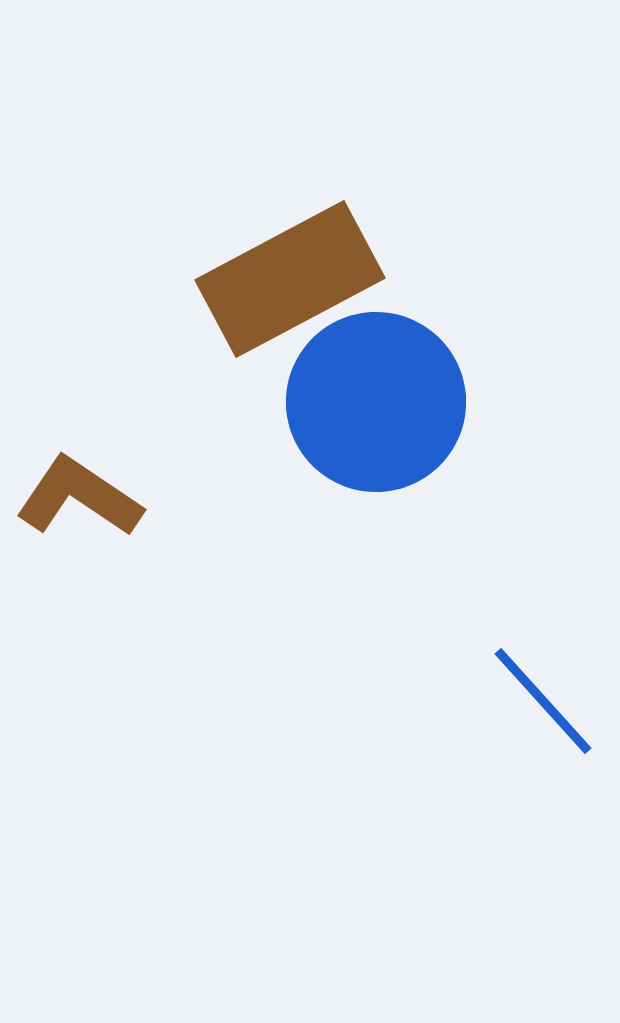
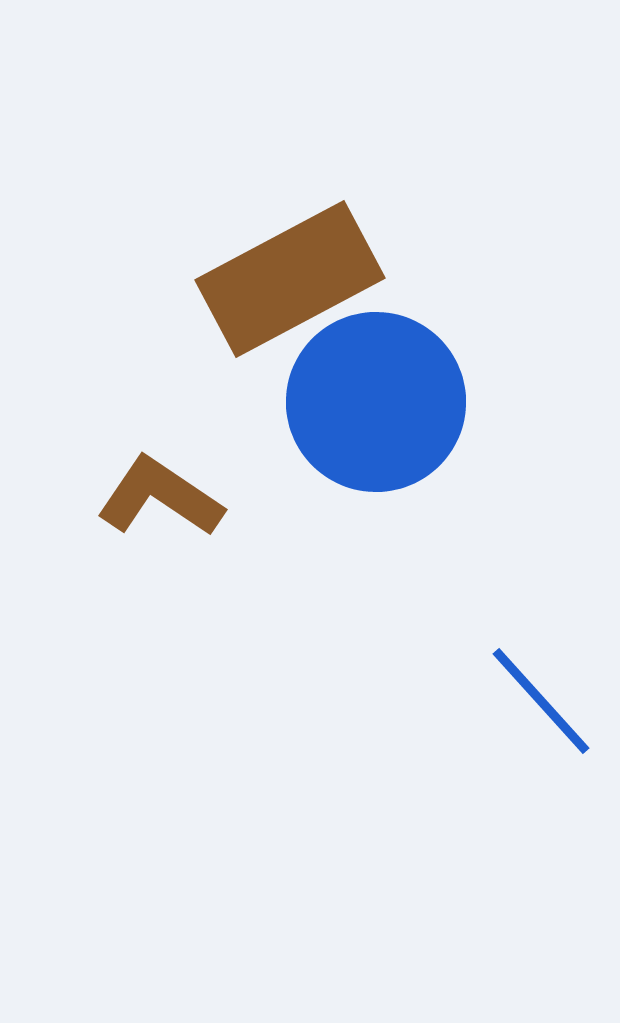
brown L-shape: moved 81 px right
blue line: moved 2 px left
